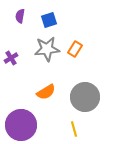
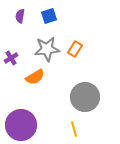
blue square: moved 4 px up
orange semicircle: moved 11 px left, 15 px up
